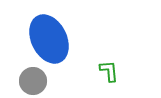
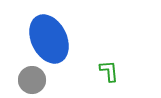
gray circle: moved 1 px left, 1 px up
